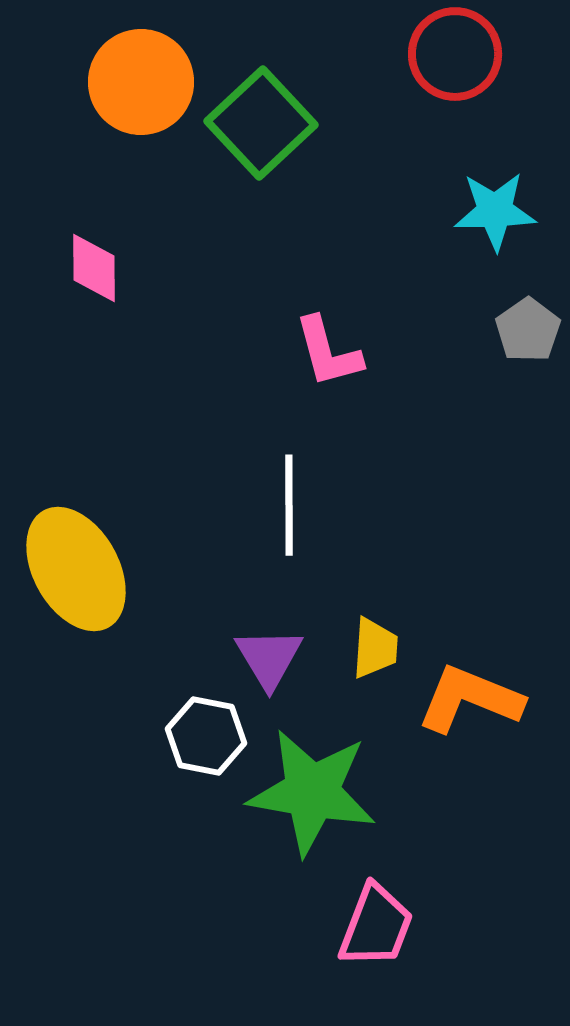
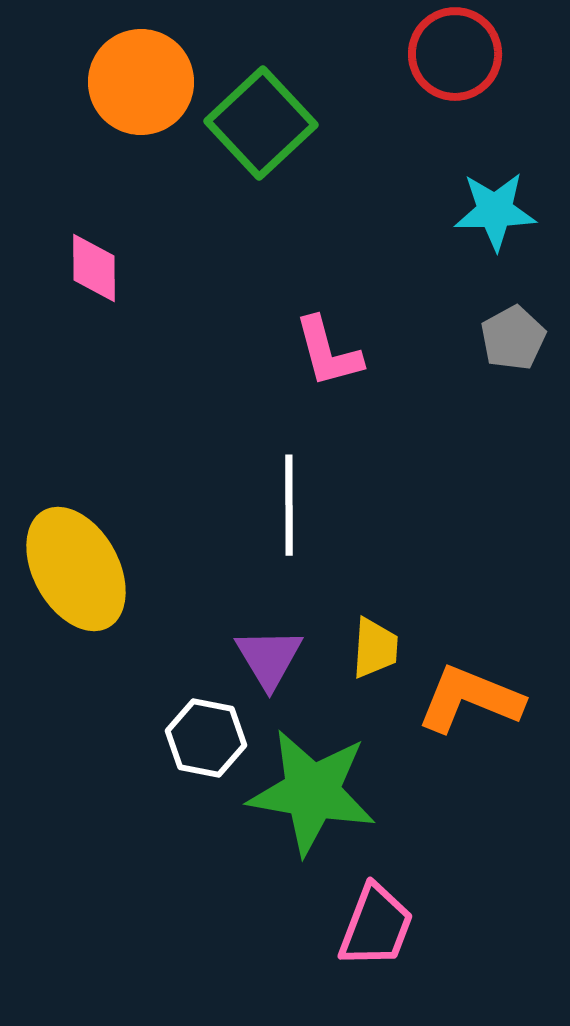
gray pentagon: moved 15 px left, 8 px down; rotated 6 degrees clockwise
white hexagon: moved 2 px down
